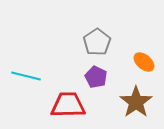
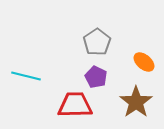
red trapezoid: moved 7 px right
